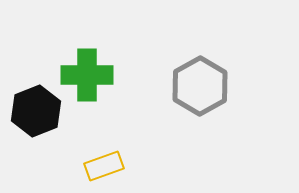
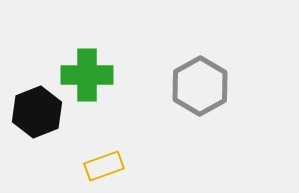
black hexagon: moved 1 px right, 1 px down
